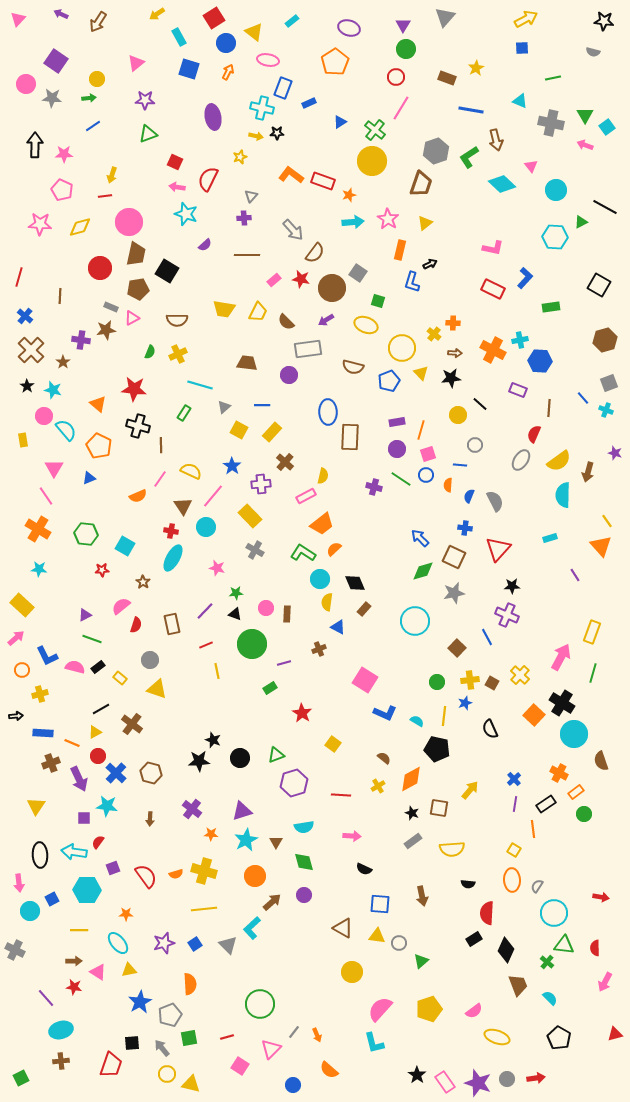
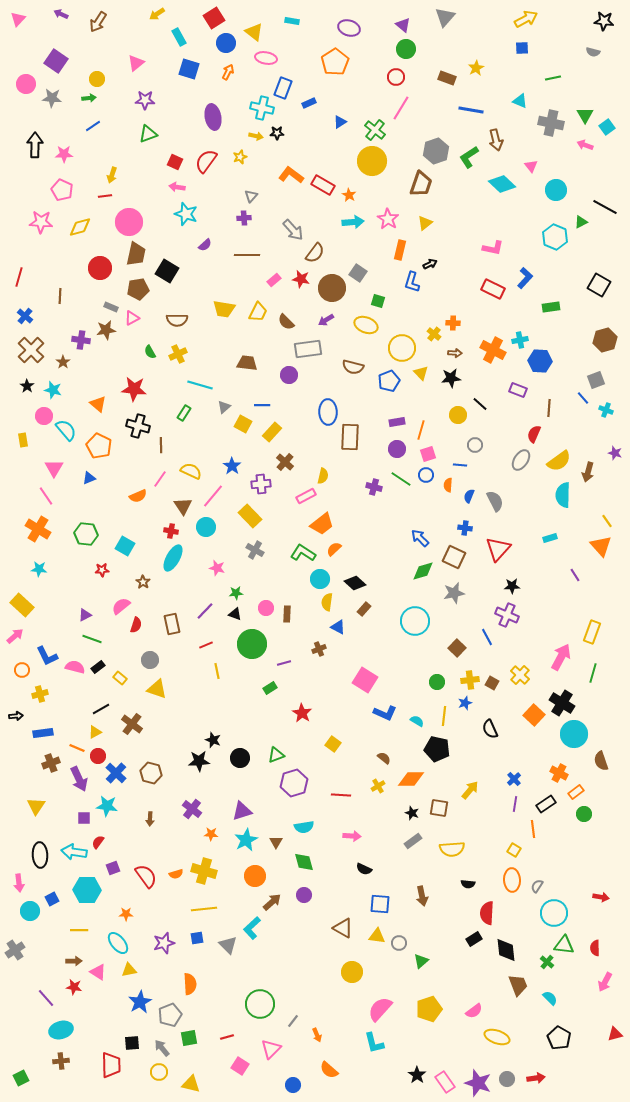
cyan rectangle at (292, 21): rotated 48 degrees clockwise
purple triangle at (403, 25): rotated 21 degrees counterclockwise
pink ellipse at (268, 60): moved 2 px left, 2 px up
red semicircle at (208, 179): moved 2 px left, 18 px up; rotated 10 degrees clockwise
red rectangle at (323, 181): moved 4 px down; rotated 10 degrees clockwise
orange star at (349, 195): rotated 24 degrees counterclockwise
pink star at (40, 224): moved 1 px right, 2 px up
cyan hexagon at (555, 237): rotated 20 degrees clockwise
green semicircle at (150, 352): rotated 128 degrees clockwise
gray square at (609, 383): moved 13 px left, 3 px up
yellow square at (239, 430): moved 4 px right, 6 px up
black diamond at (355, 583): rotated 25 degrees counterclockwise
pink arrow at (16, 638): moved 1 px left, 2 px up
blue rectangle at (43, 733): rotated 12 degrees counterclockwise
orange line at (72, 743): moved 5 px right, 5 px down
orange diamond at (411, 779): rotated 28 degrees clockwise
blue square at (195, 944): moved 2 px right, 6 px up; rotated 24 degrees clockwise
gray cross at (15, 950): rotated 30 degrees clockwise
black diamond at (506, 950): rotated 30 degrees counterclockwise
gray line at (294, 1032): moved 1 px left, 11 px up
red trapezoid at (111, 1065): rotated 20 degrees counterclockwise
yellow circle at (167, 1074): moved 8 px left, 2 px up
